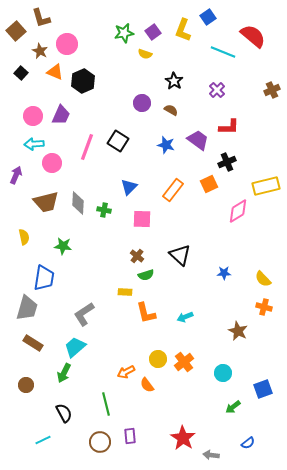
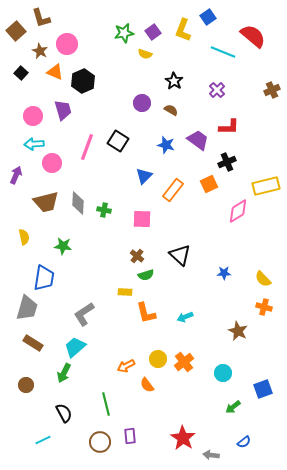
purple trapezoid at (61, 115): moved 2 px right, 5 px up; rotated 40 degrees counterclockwise
blue triangle at (129, 187): moved 15 px right, 11 px up
orange arrow at (126, 372): moved 6 px up
blue semicircle at (248, 443): moved 4 px left, 1 px up
